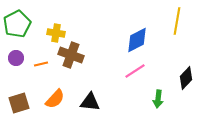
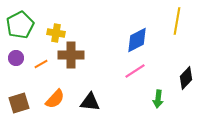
green pentagon: moved 3 px right, 1 px down
brown cross: rotated 20 degrees counterclockwise
orange line: rotated 16 degrees counterclockwise
